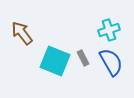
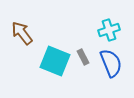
gray rectangle: moved 1 px up
blue semicircle: moved 1 px down; rotated 8 degrees clockwise
